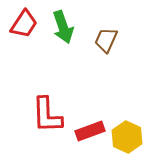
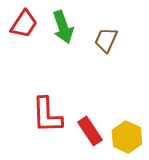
red rectangle: rotated 76 degrees clockwise
